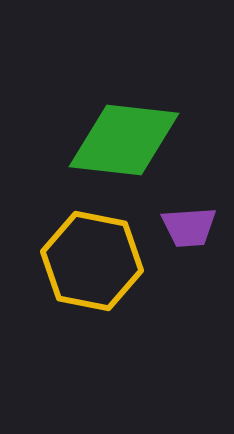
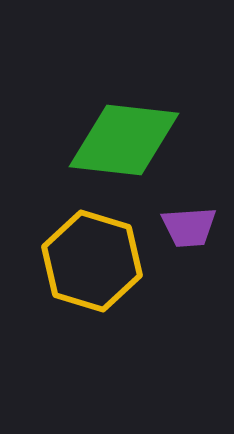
yellow hexagon: rotated 6 degrees clockwise
